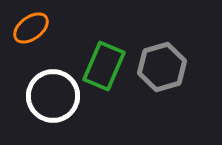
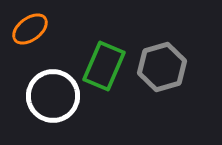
orange ellipse: moved 1 px left, 1 px down
